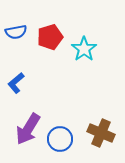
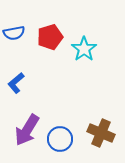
blue semicircle: moved 2 px left, 1 px down
purple arrow: moved 1 px left, 1 px down
